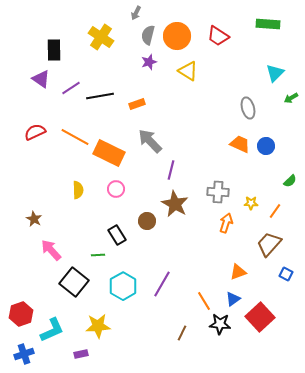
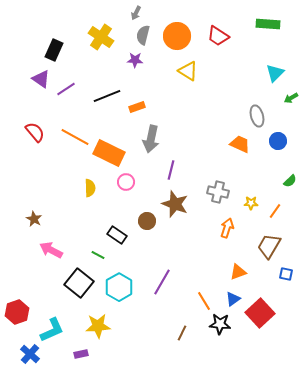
gray semicircle at (148, 35): moved 5 px left
black rectangle at (54, 50): rotated 25 degrees clockwise
purple star at (149, 62): moved 14 px left, 2 px up; rotated 21 degrees clockwise
purple line at (71, 88): moved 5 px left, 1 px down
black line at (100, 96): moved 7 px right; rotated 12 degrees counterclockwise
orange rectangle at (137, 104): moved 3 px down
gray ellipse at (248, 108): moved 9 px right, 8 px down
red semicircle at (35, 132): rotated 75 degrees clockwise
gray arrow at (150, 141): moved 1 px right, 2 px up; rotated 124 degrees counterclockwise
blue circle at (266, 146): moved 12 px right, 5 px up
pink circle at (116, 189): moved 10 px right, 7 px up
yellow semicircle at (78, 190): moved 12 px right, 2 px up
gray cross at (218, 192): rotated 10 degrees clockwise
brown star at (175, 204): rotated 8 degrees counterclockwise
orange arrow at (226, 223): moved 1 px right, 5 px down
black rectangle at (117, 235): rotated 24 degrees counterclockwise
brown trapezoid at (269, 244): moved 2 px down; rotated 12 degrees counterclockwise
pink arrow at (51, 250): rotated 20 degrees counterclockwise
green line at (98, 255): rotated 32 degrees clockwise
blue square at (286, 274): rotated 16 degrees counterclockwise
black square at (74, 282): moved 5 px right, 1 px down
purple line at (162, 284): moved 2 px up
cyan hexagon at (123, 286): moved 4 px left, 1 px down
red hexagon at (21, 314): moved 4 px left, 2 px up
red square at (260, 317): moved 4 px up
blue cross at (24, 354): moved 6 px right; rotated 30 degrees counterclockwise
